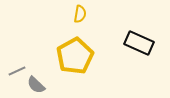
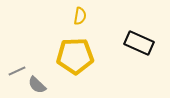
yellow semicircle: moved 2 px down
yellow pentagon: rotated 27 degrees clockwise
gray semicircle: moved 1 px right
